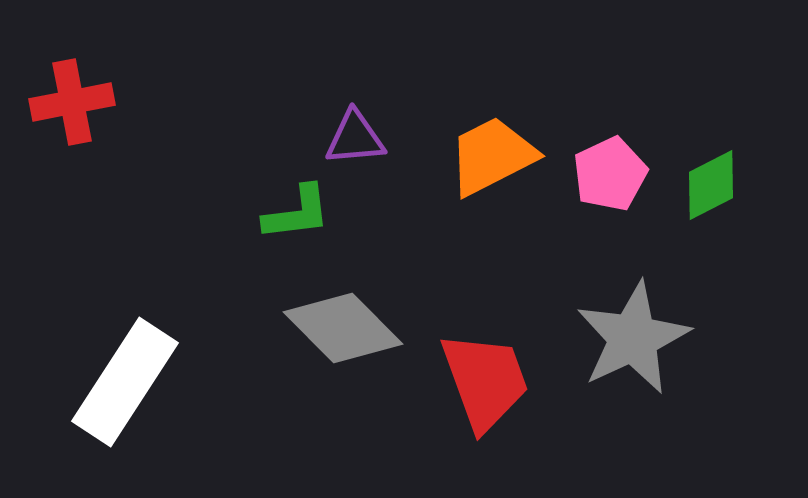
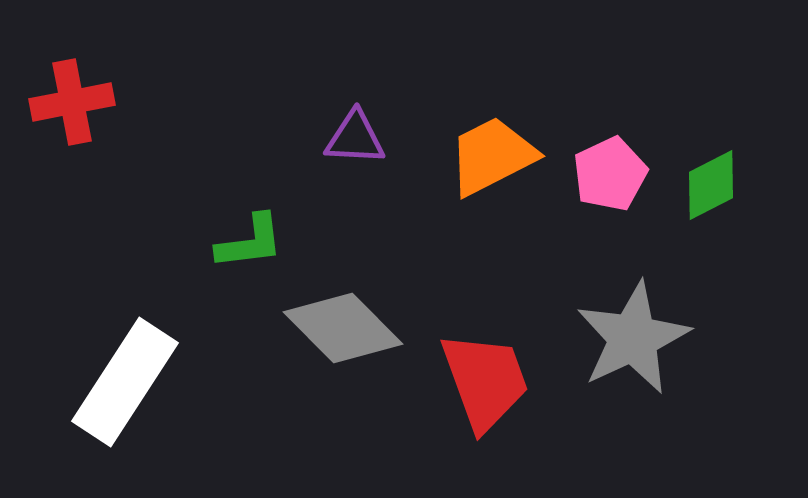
purple triangle: rotated 8 degrees clockwise
green L-shape: moved 47 px left, 29 px down
